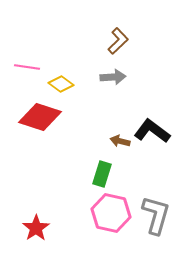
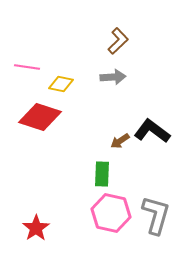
yellow diamond: rotated 25 degrees counterclockwise
brown arrow: rotated 48 degrees counterclockwise
green rectangle: rotated 15 degrees counterclockwise
